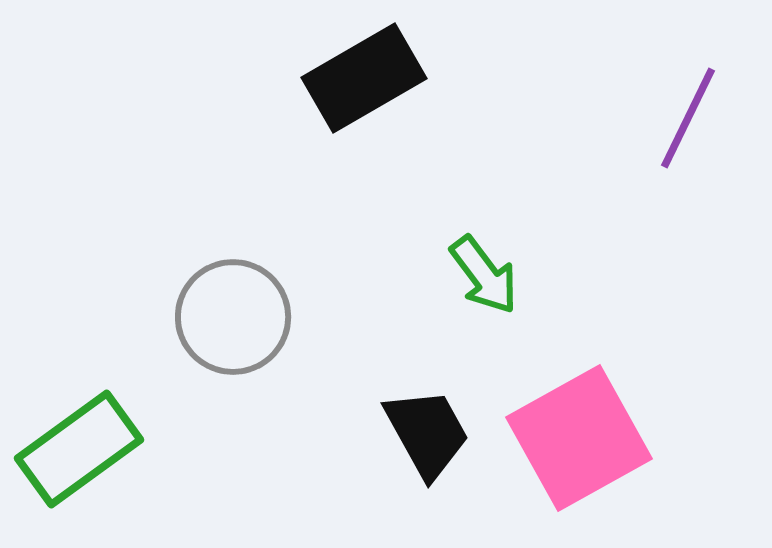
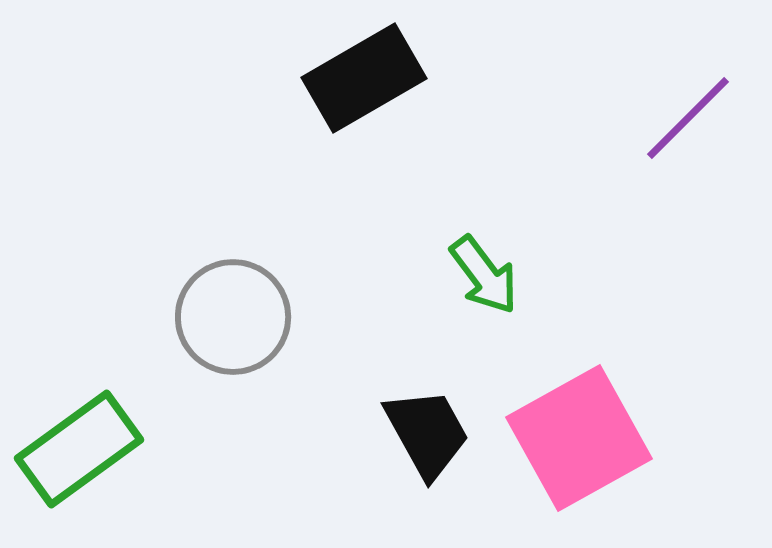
purple line: rotated 19 degrees clockwise
